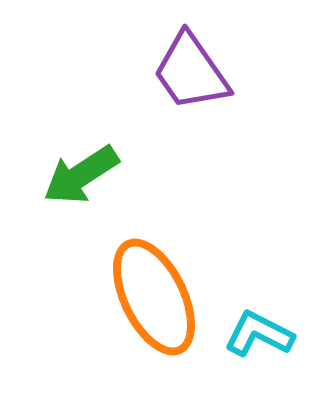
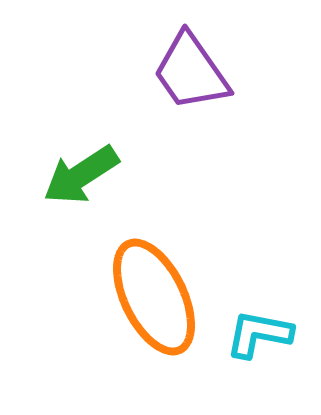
cyan L-shape: rotated 16 degrees counterclockwise
